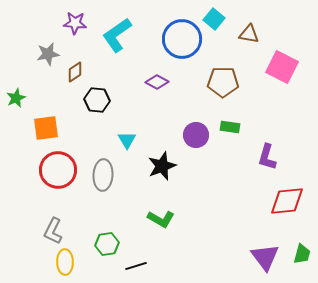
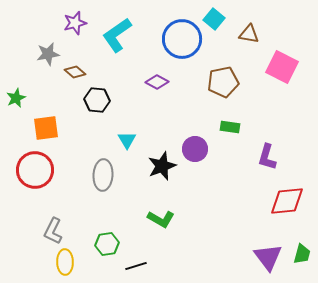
purple star: rotated 20 degrees counterclockwise
brown diamond: rotated 75 degrees clockwise
brown pentagon: rotated 12 degrees counterclockwise
purple circle: moved 1 px left, 14 px down
red circle: moved 23 px left
purple triangle: moved 3 px right
